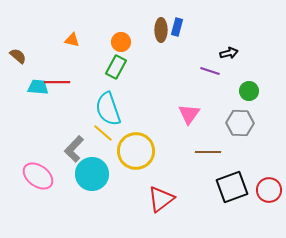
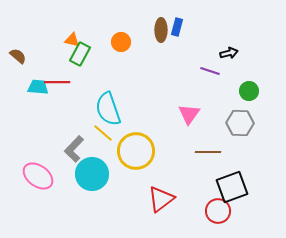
green rectangle: moved 36 px left, 13 px up
red circle: moved 51 px left, 21 px down
